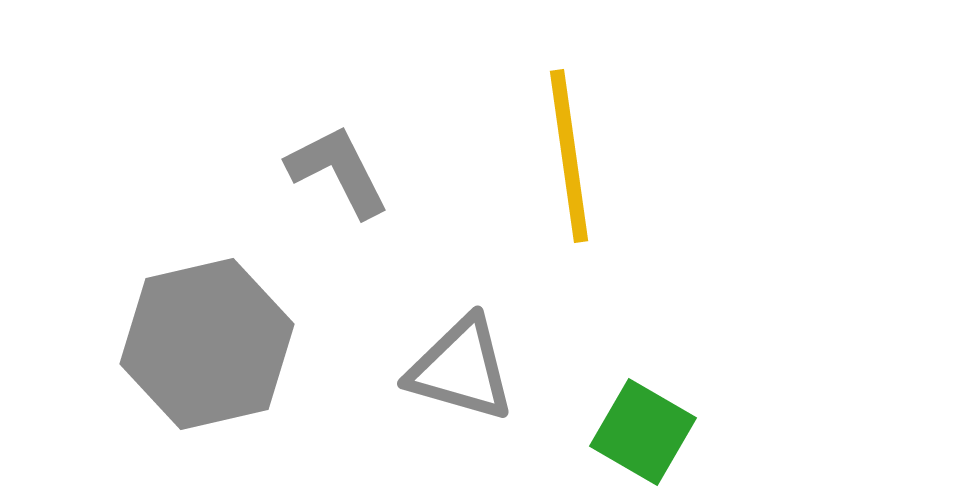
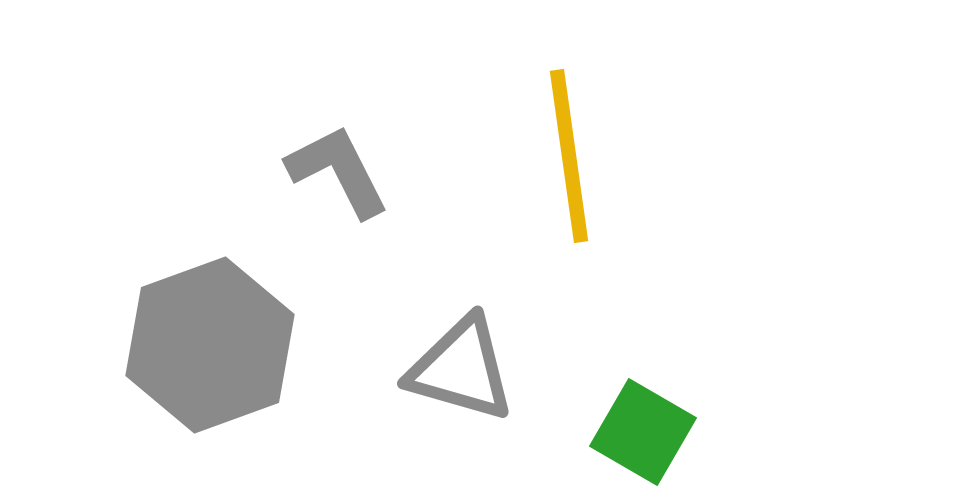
gray hexagon: moved 3 px right, 1 px down; rotated 7 degrees counterclockwise
